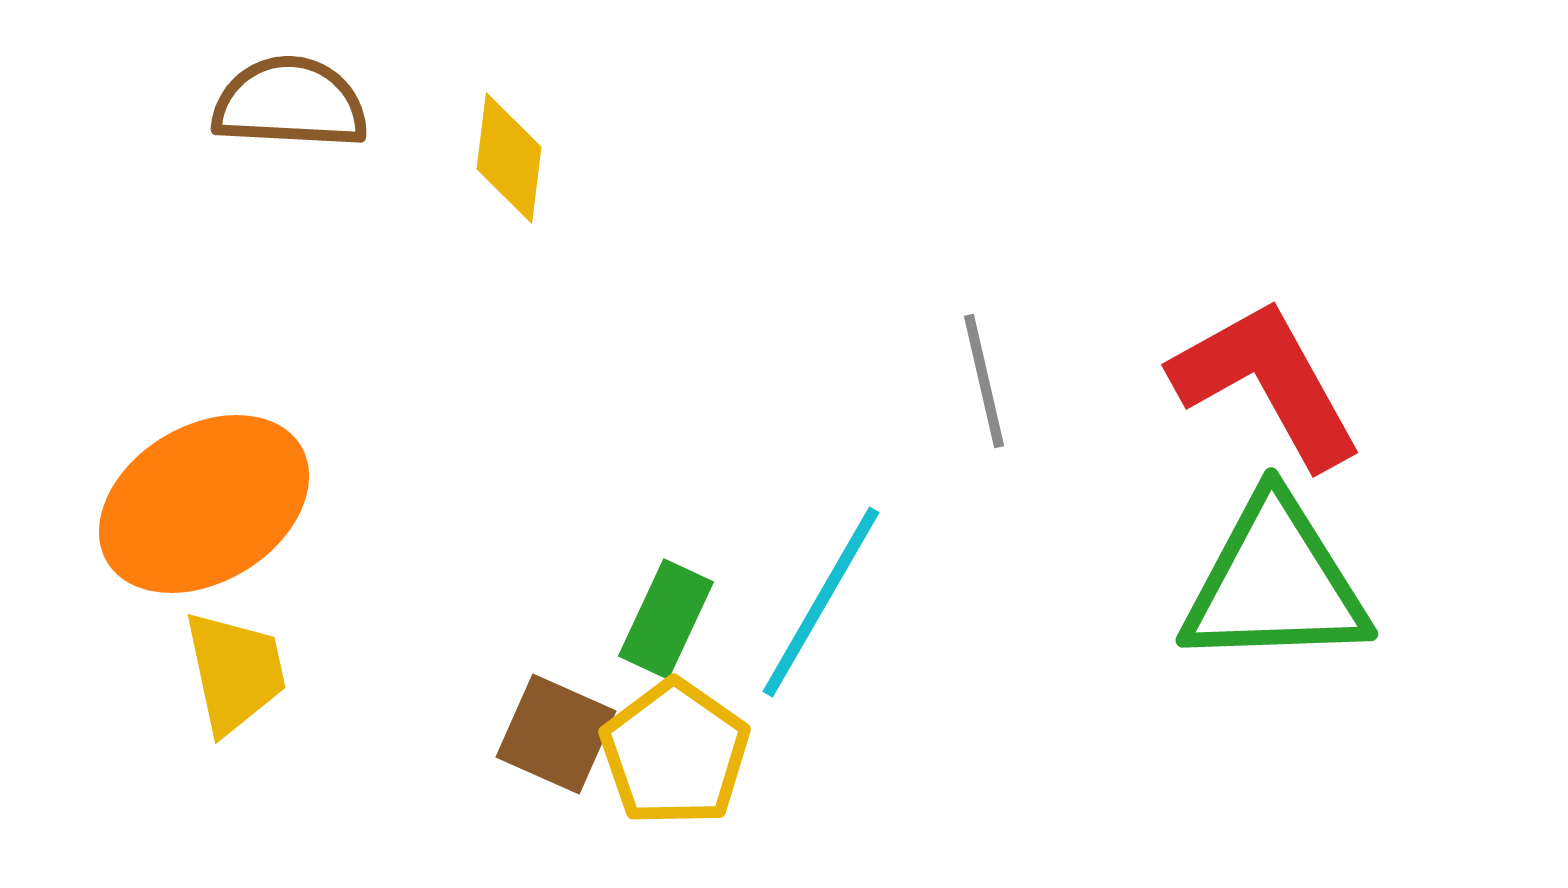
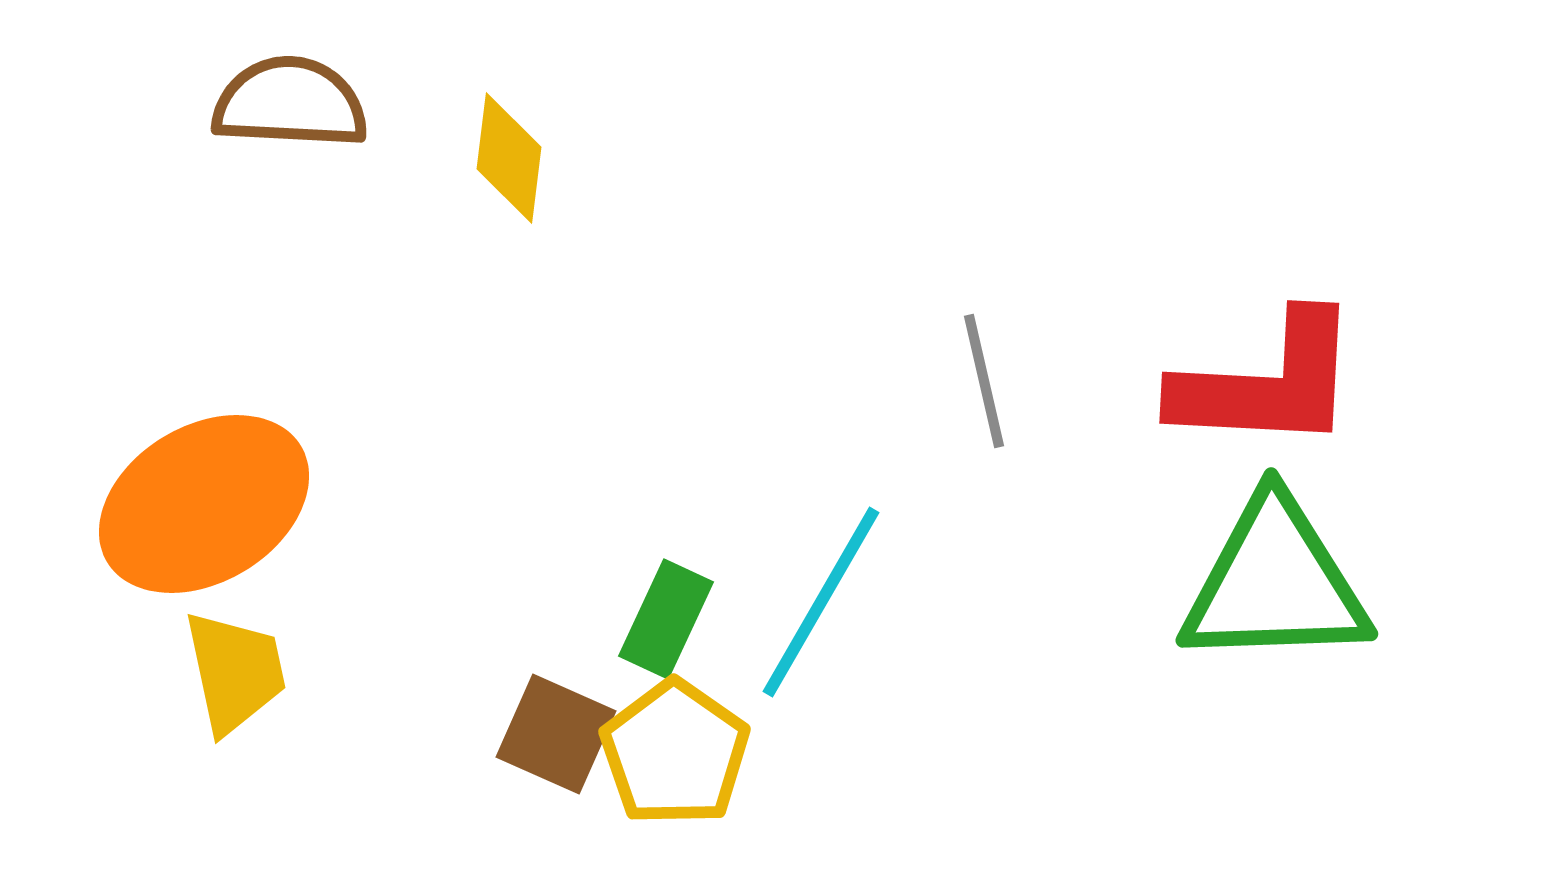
red L-shape: rotated 122 degrees clockwise
